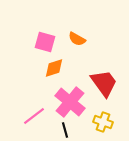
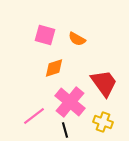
pink square: moved 7 px up
